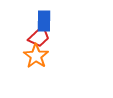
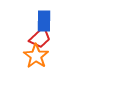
red trapezoid: moved 1 px right, 1 px down
